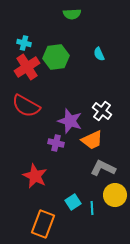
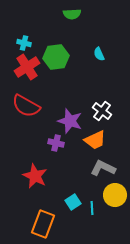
orange trapezoid: moved 3 px right
